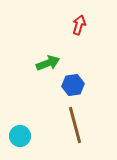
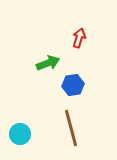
red arrow: moved 13 px down
brown line: moved 4 px left, 3 px down
cyan circle: moved 2 px up
